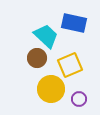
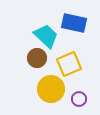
yellow square: moved 1 px left, 1 px up
